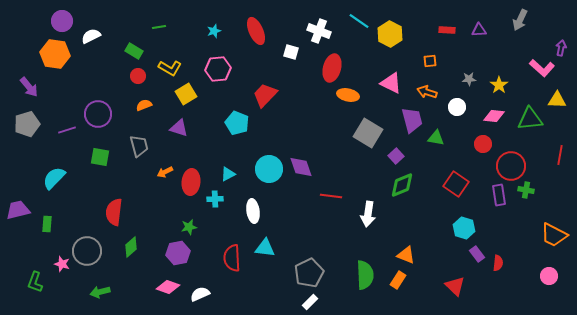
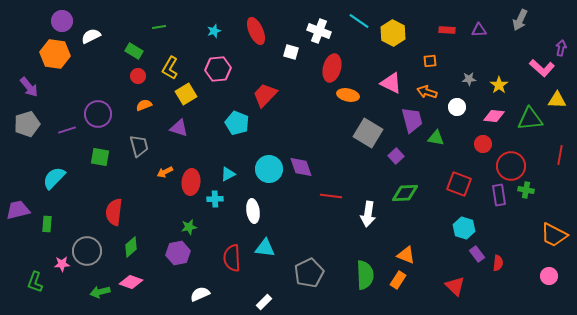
yellow hexagon at (390, 34): moved 3 px right, 1 px up
yellow L-shape at (170, 68): rotated 90 degrees clockwise
red square at (456, 184): moved 3 px right; rotated 15 degrees counterclockwise
green diamond at (402, 185): moved 3 px right, 8 px down; rotated 20 degrees clockwise
pink star at (62, 264): rotated 21 degrees counterclockwise
pink diamond at (168, 287): moved 37 px left, 5 px up
white rectangle at (310, 302): moved 46 px left
